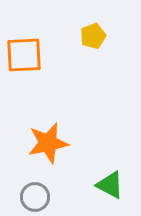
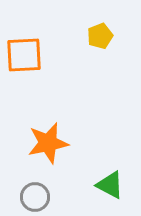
yellow pentagon: moved 7 px right
